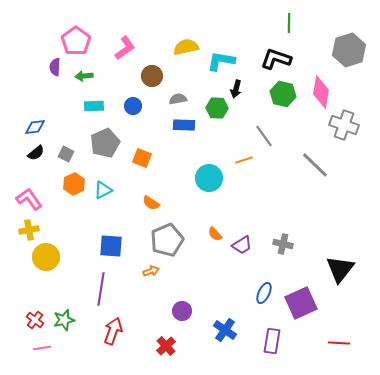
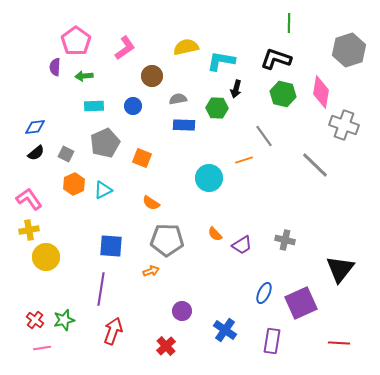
gray pentagon at (167, 240): rotated 24 degrees clockwise
gray cross at (283, 244): moved 2 px right, 4 px up
